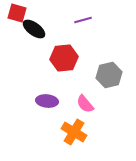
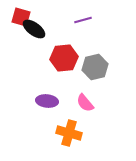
red square: moved 4 px right, 4 px down
gray hexagon: moved 14 px left, 8 px up
pink semicircle: moved 1 px up
orange cross: moved 5 px left, 1 px down; rotated 15 degrees counterclockwise
